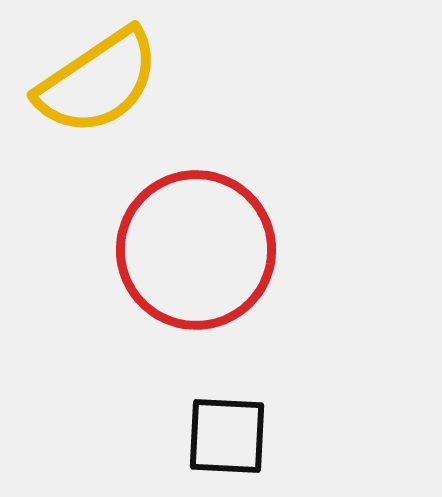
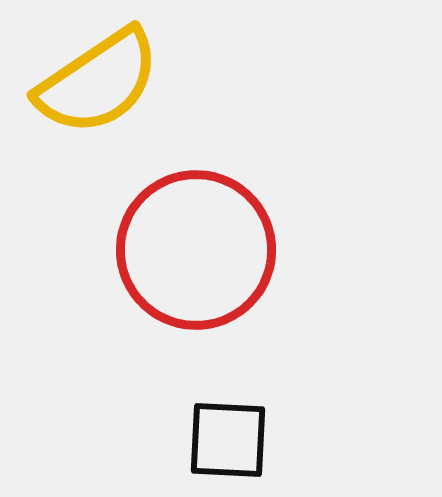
black square: moved 1 px right, 4 px down
